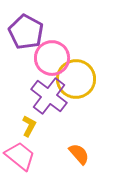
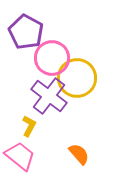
yellow circle: moved 1 px right, 1 px up
